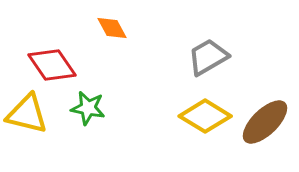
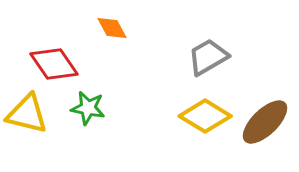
red diamond: moved 2 px right, 1 px up
